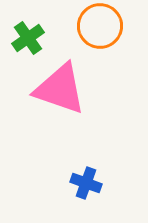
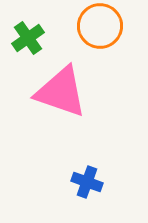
pink triangle: moved 1 px right, 3 px down
blue cross: moved 1 px right, 1 px up
